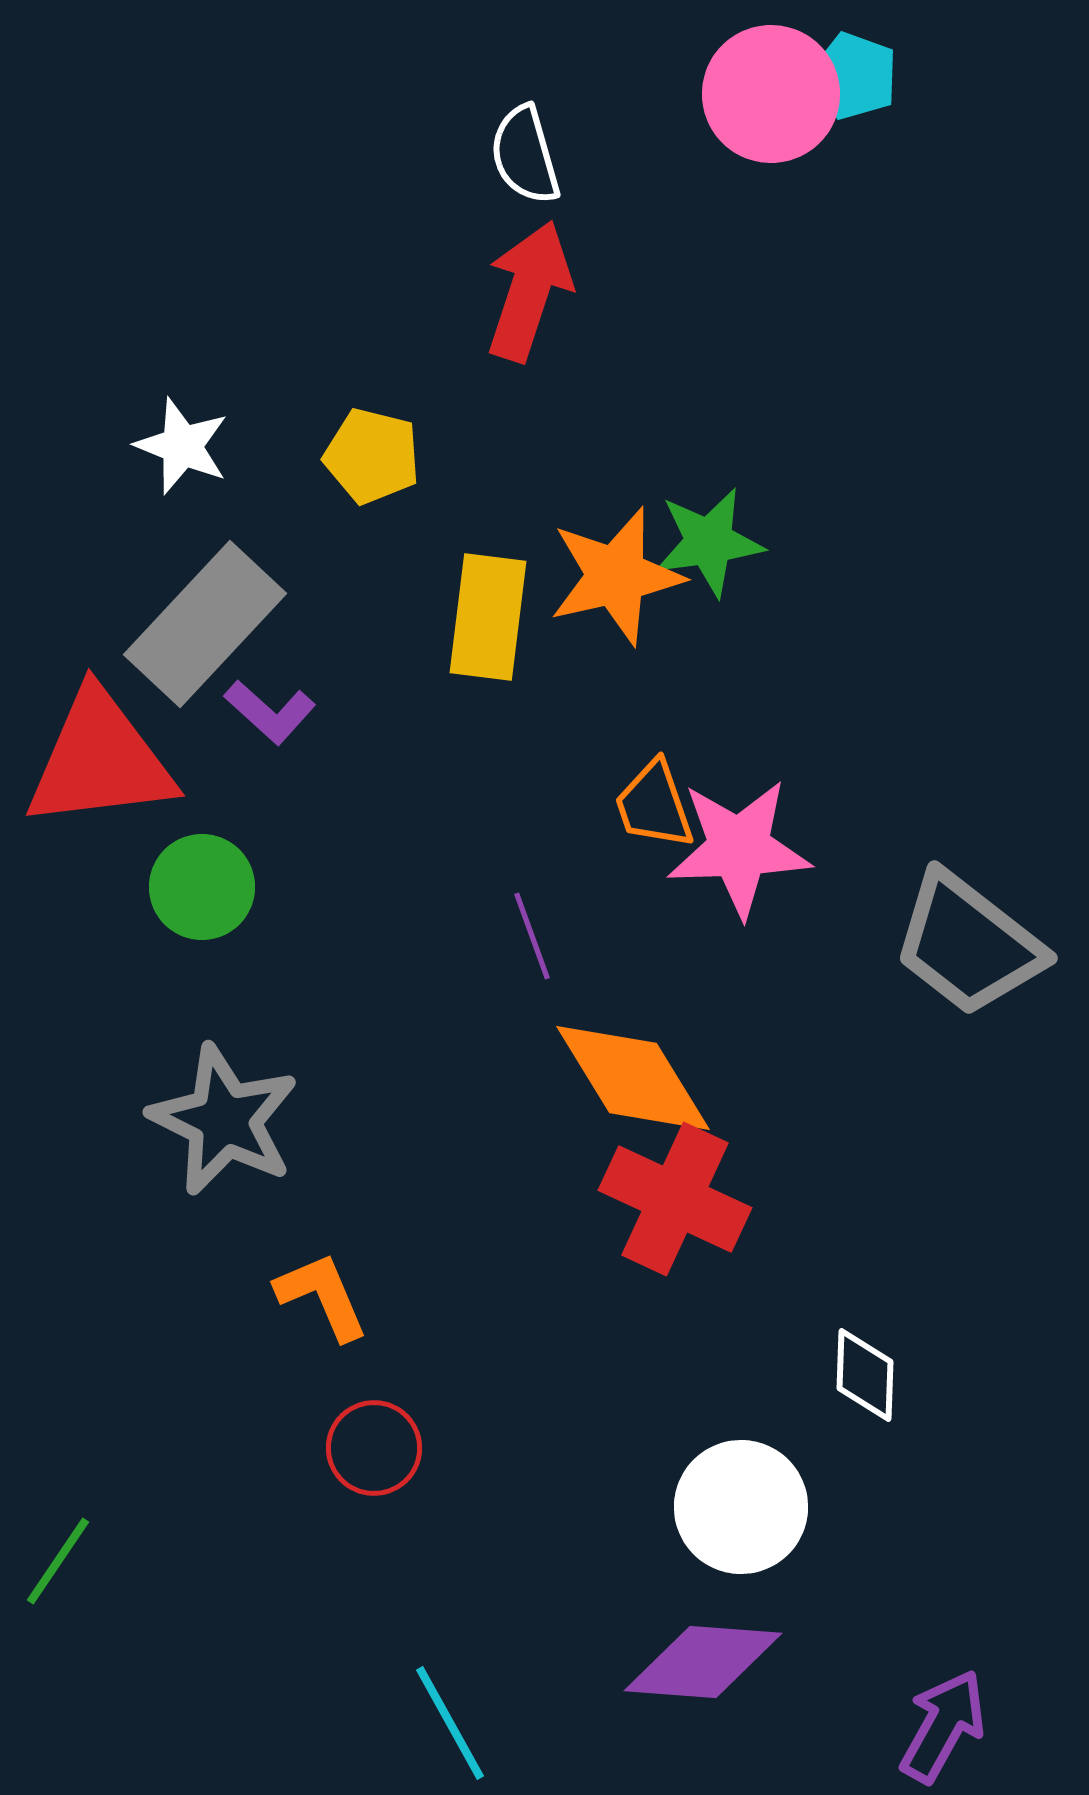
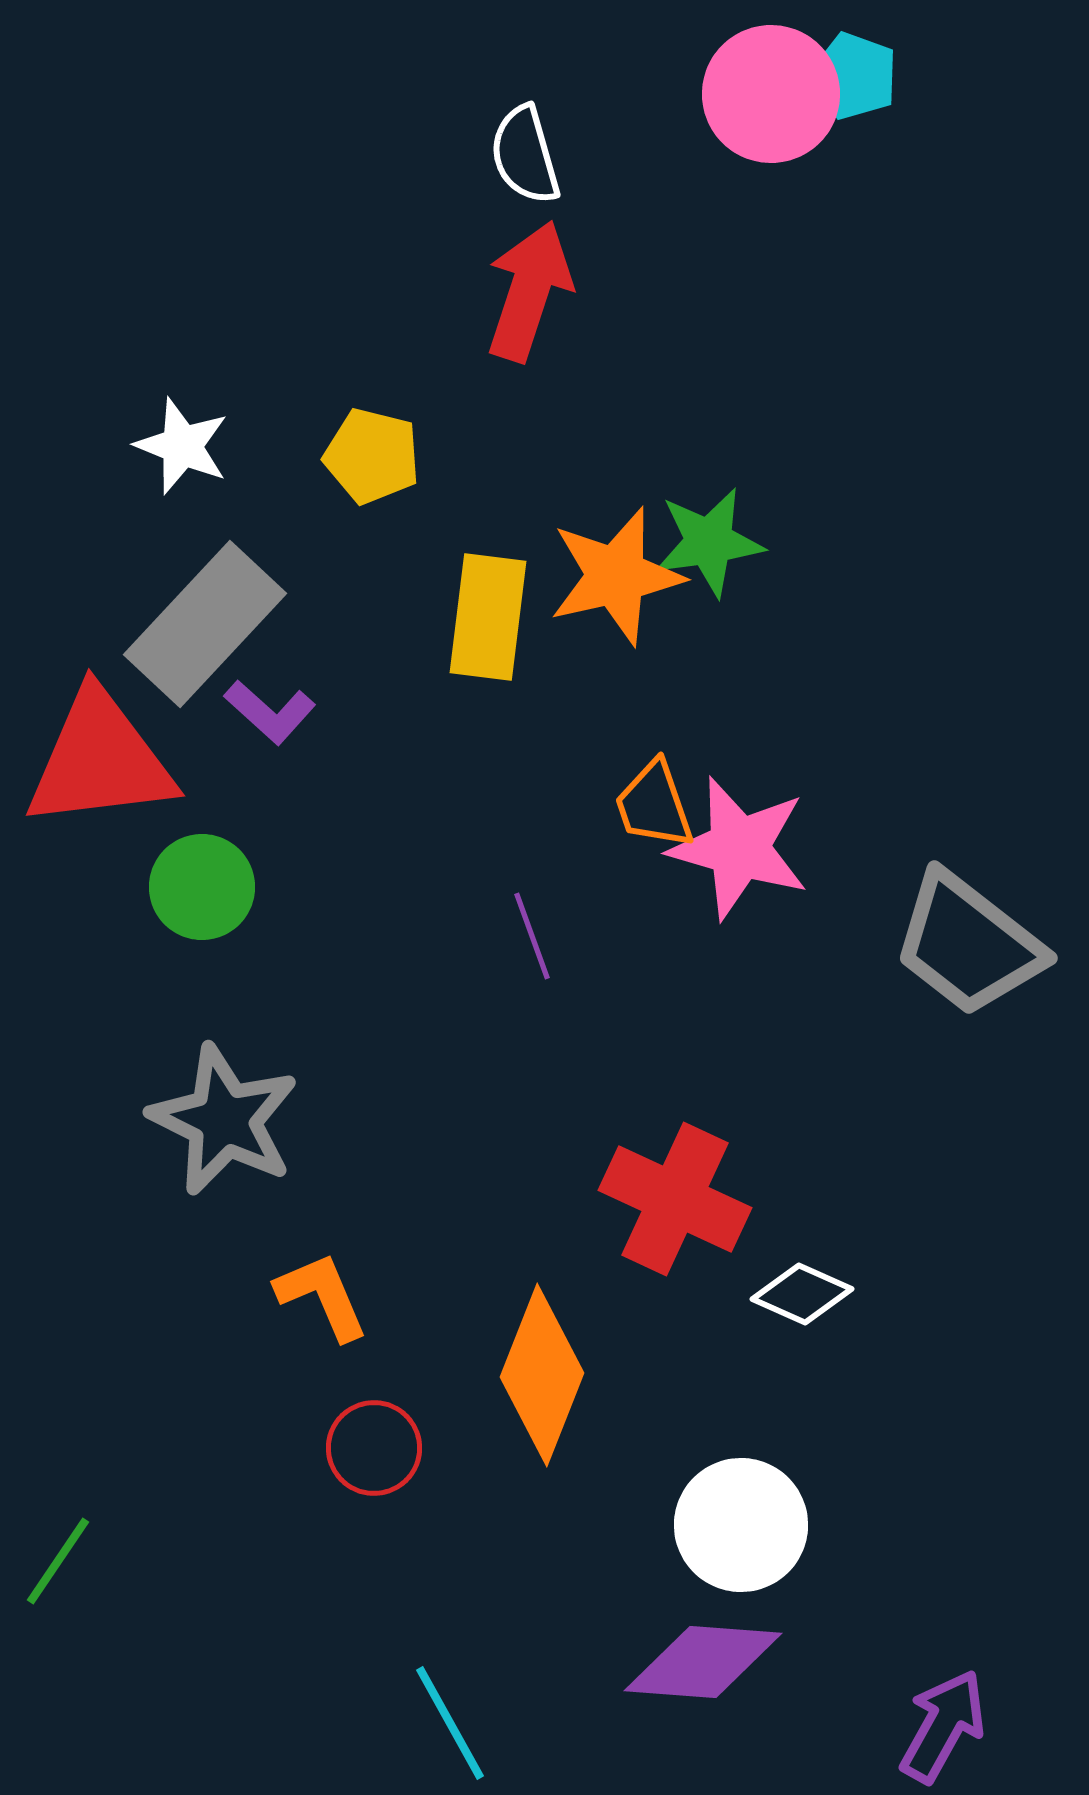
pink star: rotated 18 degrees clockwise
orange diamond: moved 91 px left, 297 px down; rotated 53 degrees clockwise
white diamond: moved 63 px left, 81 px up; rotated 68 degrees counterclockwise
white circle: moved 18 px down
